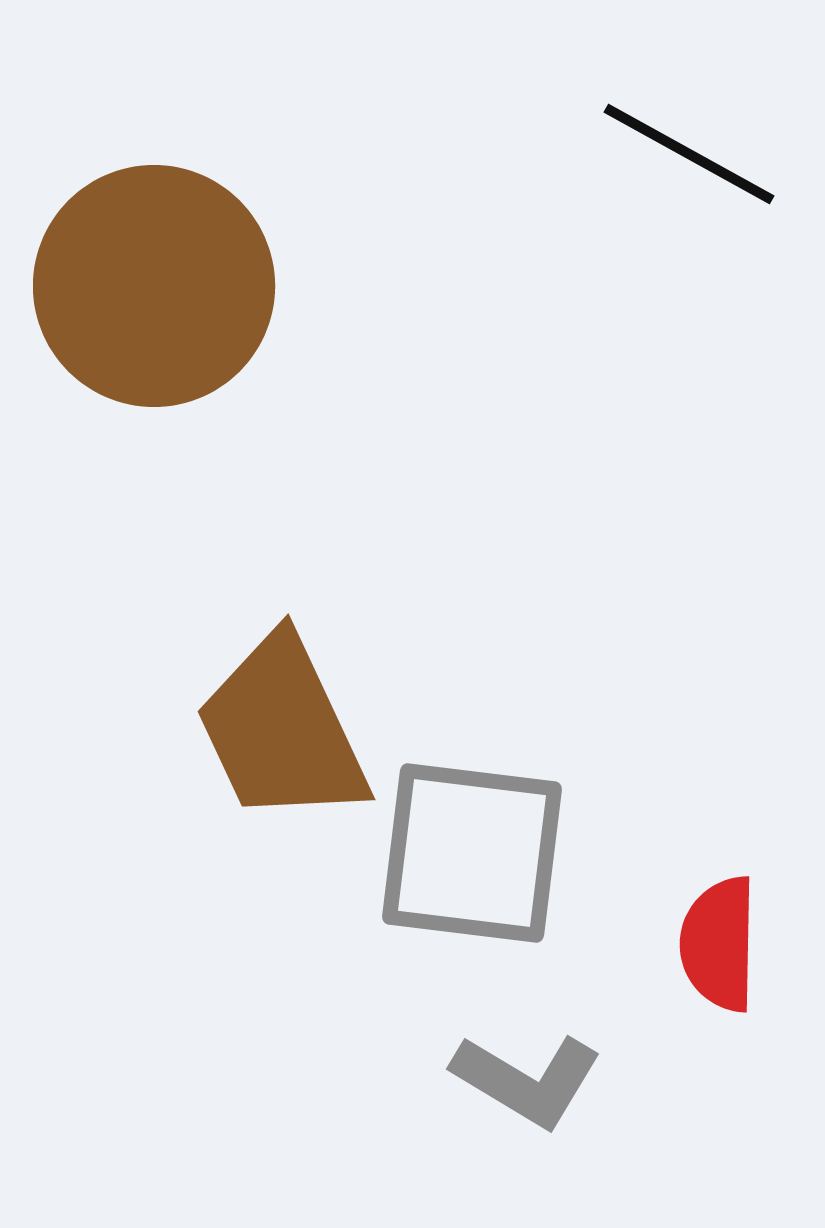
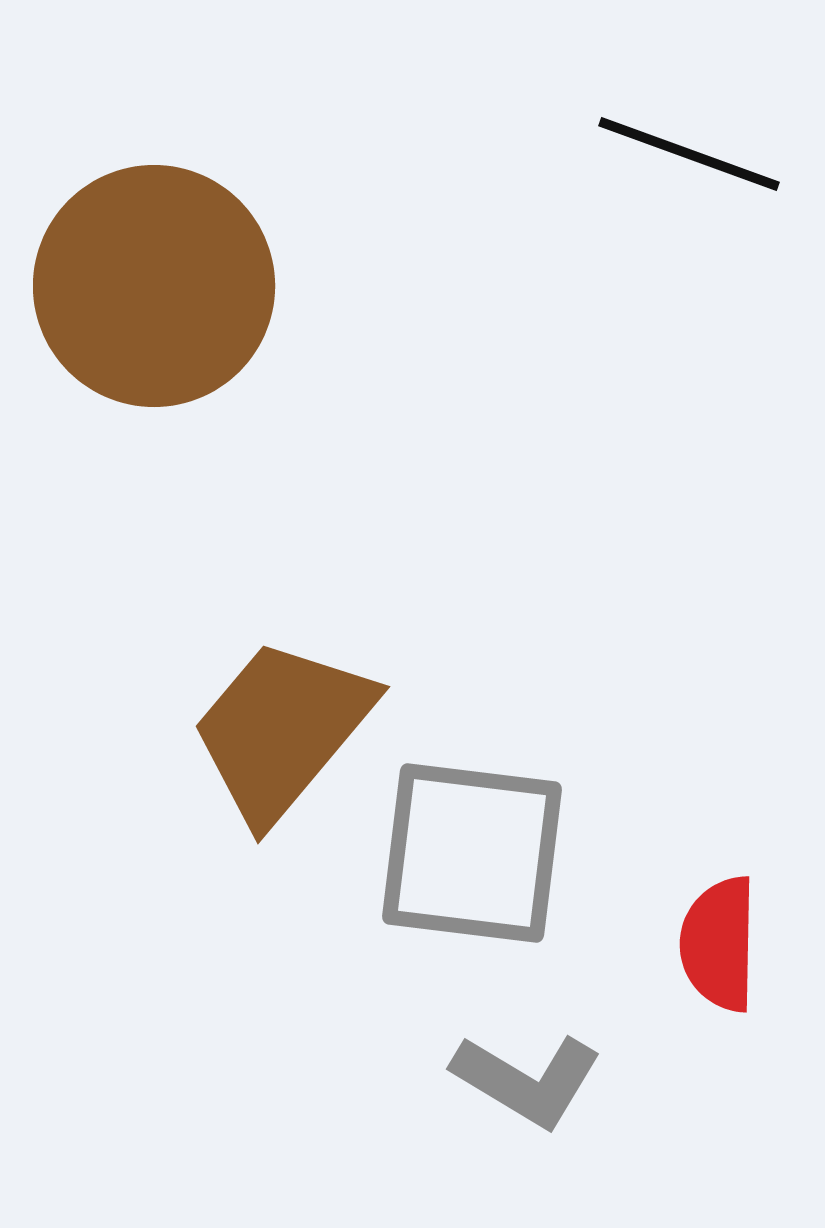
black line: rotated 9 degrees counterclockwise
brown trapezoid: rotated 65 degrees clockwise
